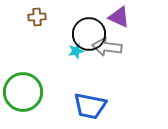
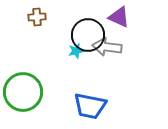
black circle: moved 1 px left, 1 px down
